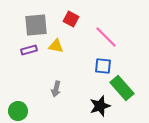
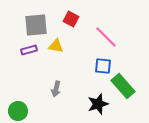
green rectangle: moved 1 px right, 2 px up
black star: moved 2 px left, 2 px up
